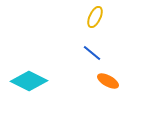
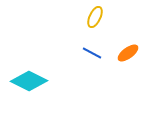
blue line: rotated 12 degrees counterclockwise
orange ellipse: moved 20 px right, 28 px up; rotated 65 degrees counterclockwise
